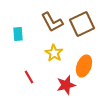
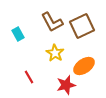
brown square: moved 2 px down
cyan rectangle: rotated 24 degrees counterclockwise
yellow star: moved 1 px right
orange ellipse: rotated 35 degrees clockwise
